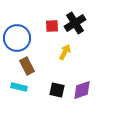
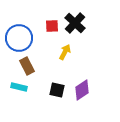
black cross: rotated 15 degrees counterclockwise
blue circle: moved 2 px right
purple diamond: rotated 15 degrees counterclockwise
